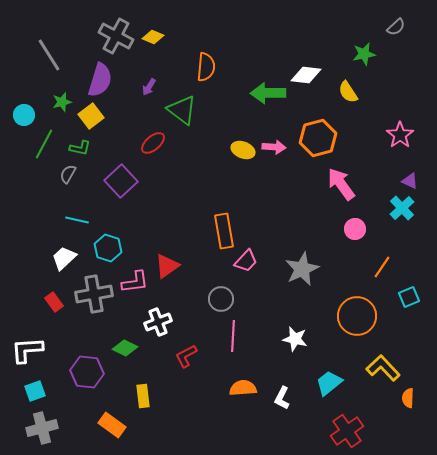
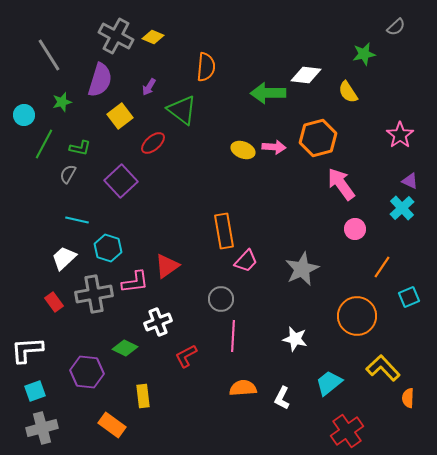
yellow square at (91, 116): moved 29 px right
